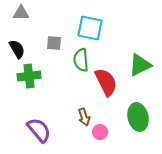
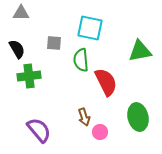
green triangle: moved 14 px up; rotated 15 degrees clockwise
